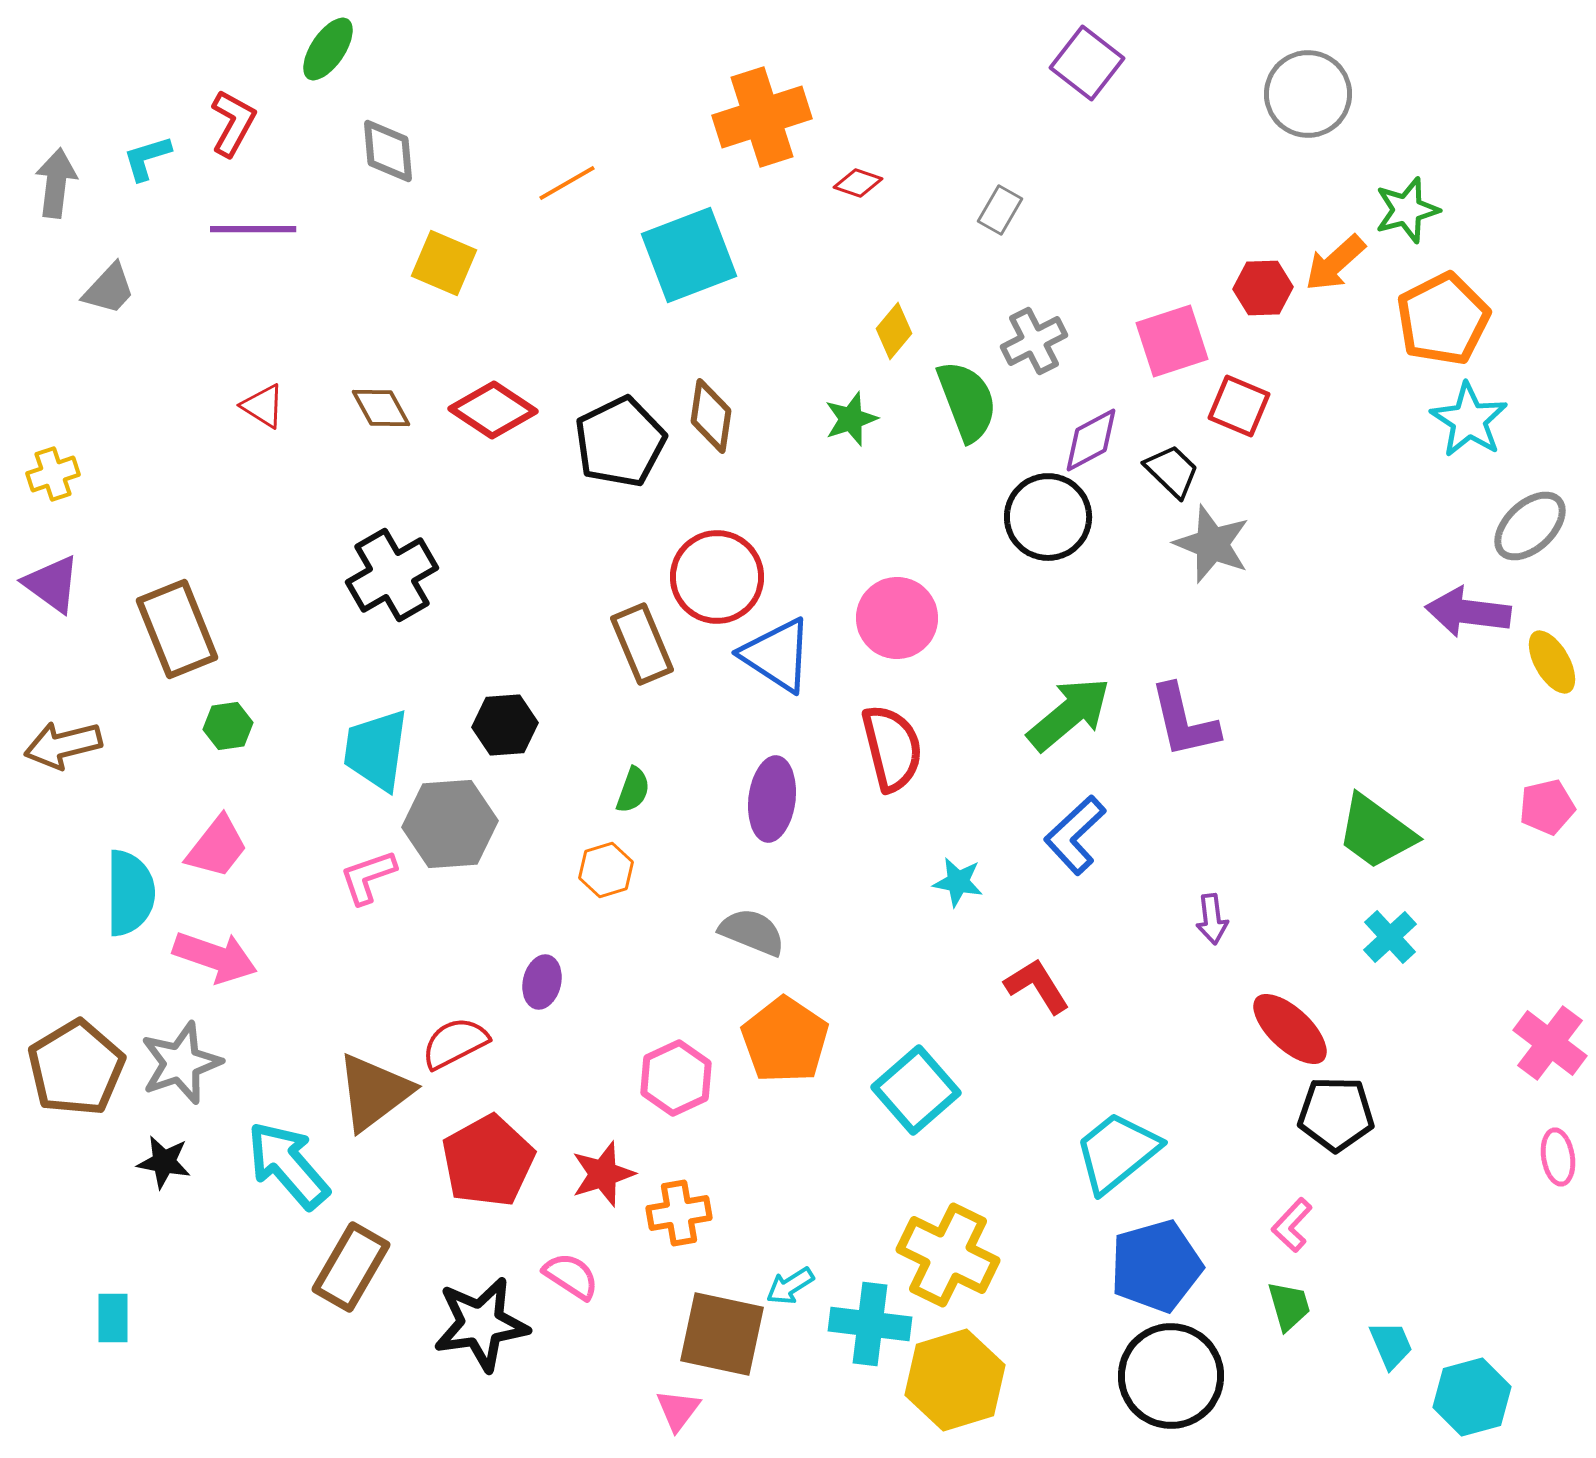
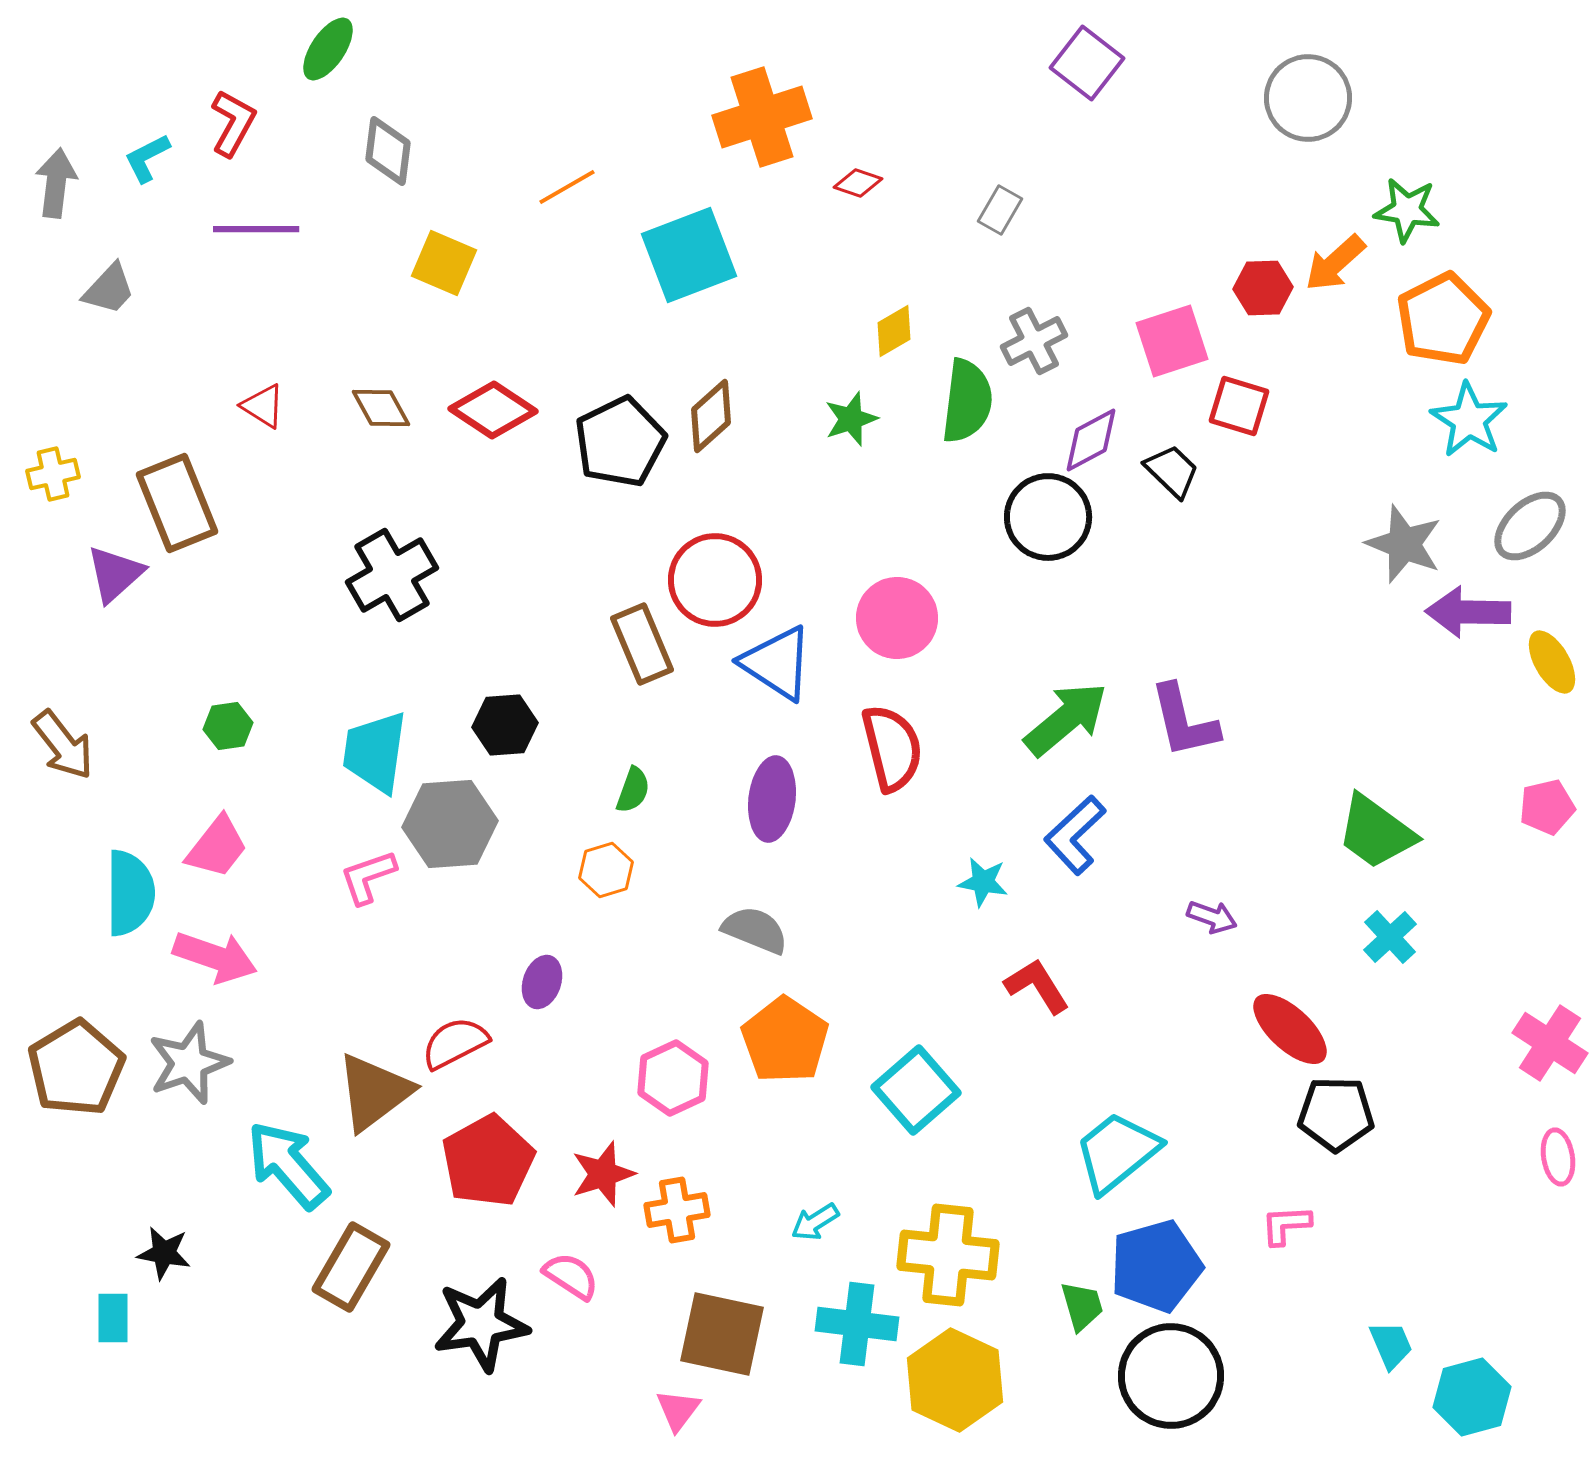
gray circle at (1308, 94): moved 4 px down
gray diamond at (388, 151): rotated 12 degrees clockwise
cyan L-shape at (147, 158): rotated 10 degrees counterclockwise
orange line at (567, 183): moved 4 px down
green star at (1407, 210): rotated 24 degrees clockwise
purple line at (253, 229): moved 3 px right
yellow diamond at (894, 331): rotated 20 degrees clockwise
green semicircle at (967, 401): rotated 28 degrees clockwise
red square at (1239, 406): rotated 6 degrees counterclockwise
brown diamond at (711, 416): rotated 40 degrees clockwise
yellow cross at (53, 474): rotated 6 degrees clockwise
gray star at (1212, 544): moved 192 px right
red circle at (717, 577): moved 2 px left, 3 px down
purple triangle at (52, 584): moved 63 px right, 10 px up; rotated 42 degrees clockwise
purple arrow at (1468, 612): rotated 6 degrees counterclockwise
brown rectangle at (177, 629): moved 126 px up
blue triangle at (777, 655): moved 8 px down
green arrow at (1069, 714): moved 3 px left, 5 px down
brown arrow at (63, 745): rotated 114 degrees counterclockwise
cyan trapezoid at (376, 750): moved 1 px left, 2 px down
cyan star at (958, 882): moved 25 px right
purple arrow at (1212, 919): moved 2 px up; rotated 63 degrees counterclockwise
gray semicircle at (752, 932): moved 3 px right, 2 px up
purple ellipse at (542, 982): rotated 6 degrees clockwise
pink cross at (1550, 1043): rotated 4 degrees counterclockwise
gray star at (181, 1063): moved 8 px right
pink hexagon at (676, 1078): moved 3 px left
black star at (164, 1162): moved 91 px down
orange cross at (679, 1213): moved 2 px left, 3 px up
pink L-shape at (1292, 1225): moved 6 px left; rotated 44 degrees clockwise
yellow cross at (948, 1255): rotated 20 degrees counterclockwise
cyan arrow at (790, 1286): moved 25 px right, 64 px up
green trapezoid at (1289, 1306): moved 207 px left
cyan cross at (870, 1324): moved 13 px left
yellow hexagon at (955, 1380): rotated 18 degrees counterclockwise
